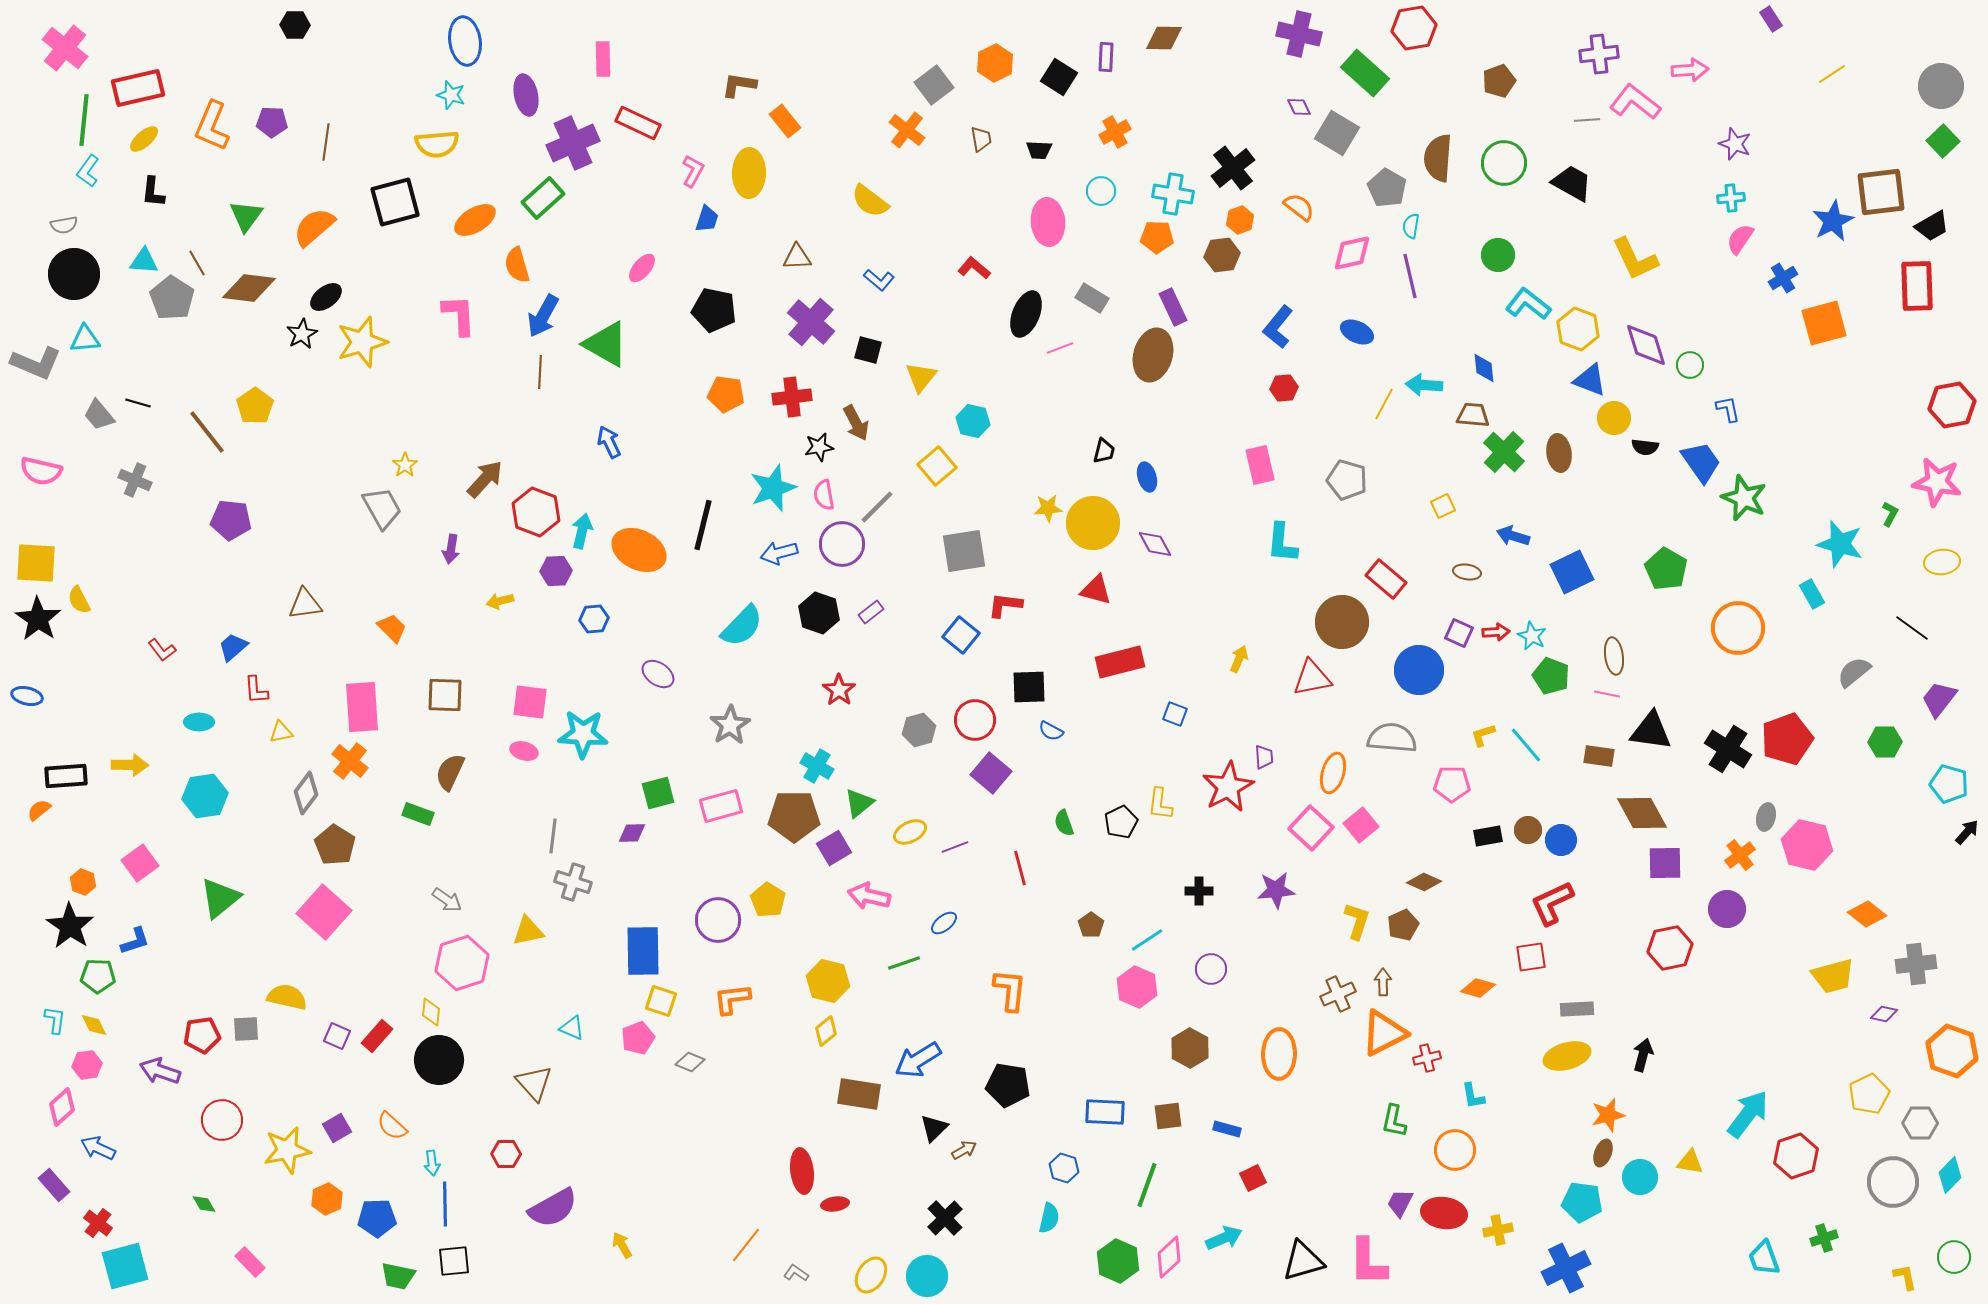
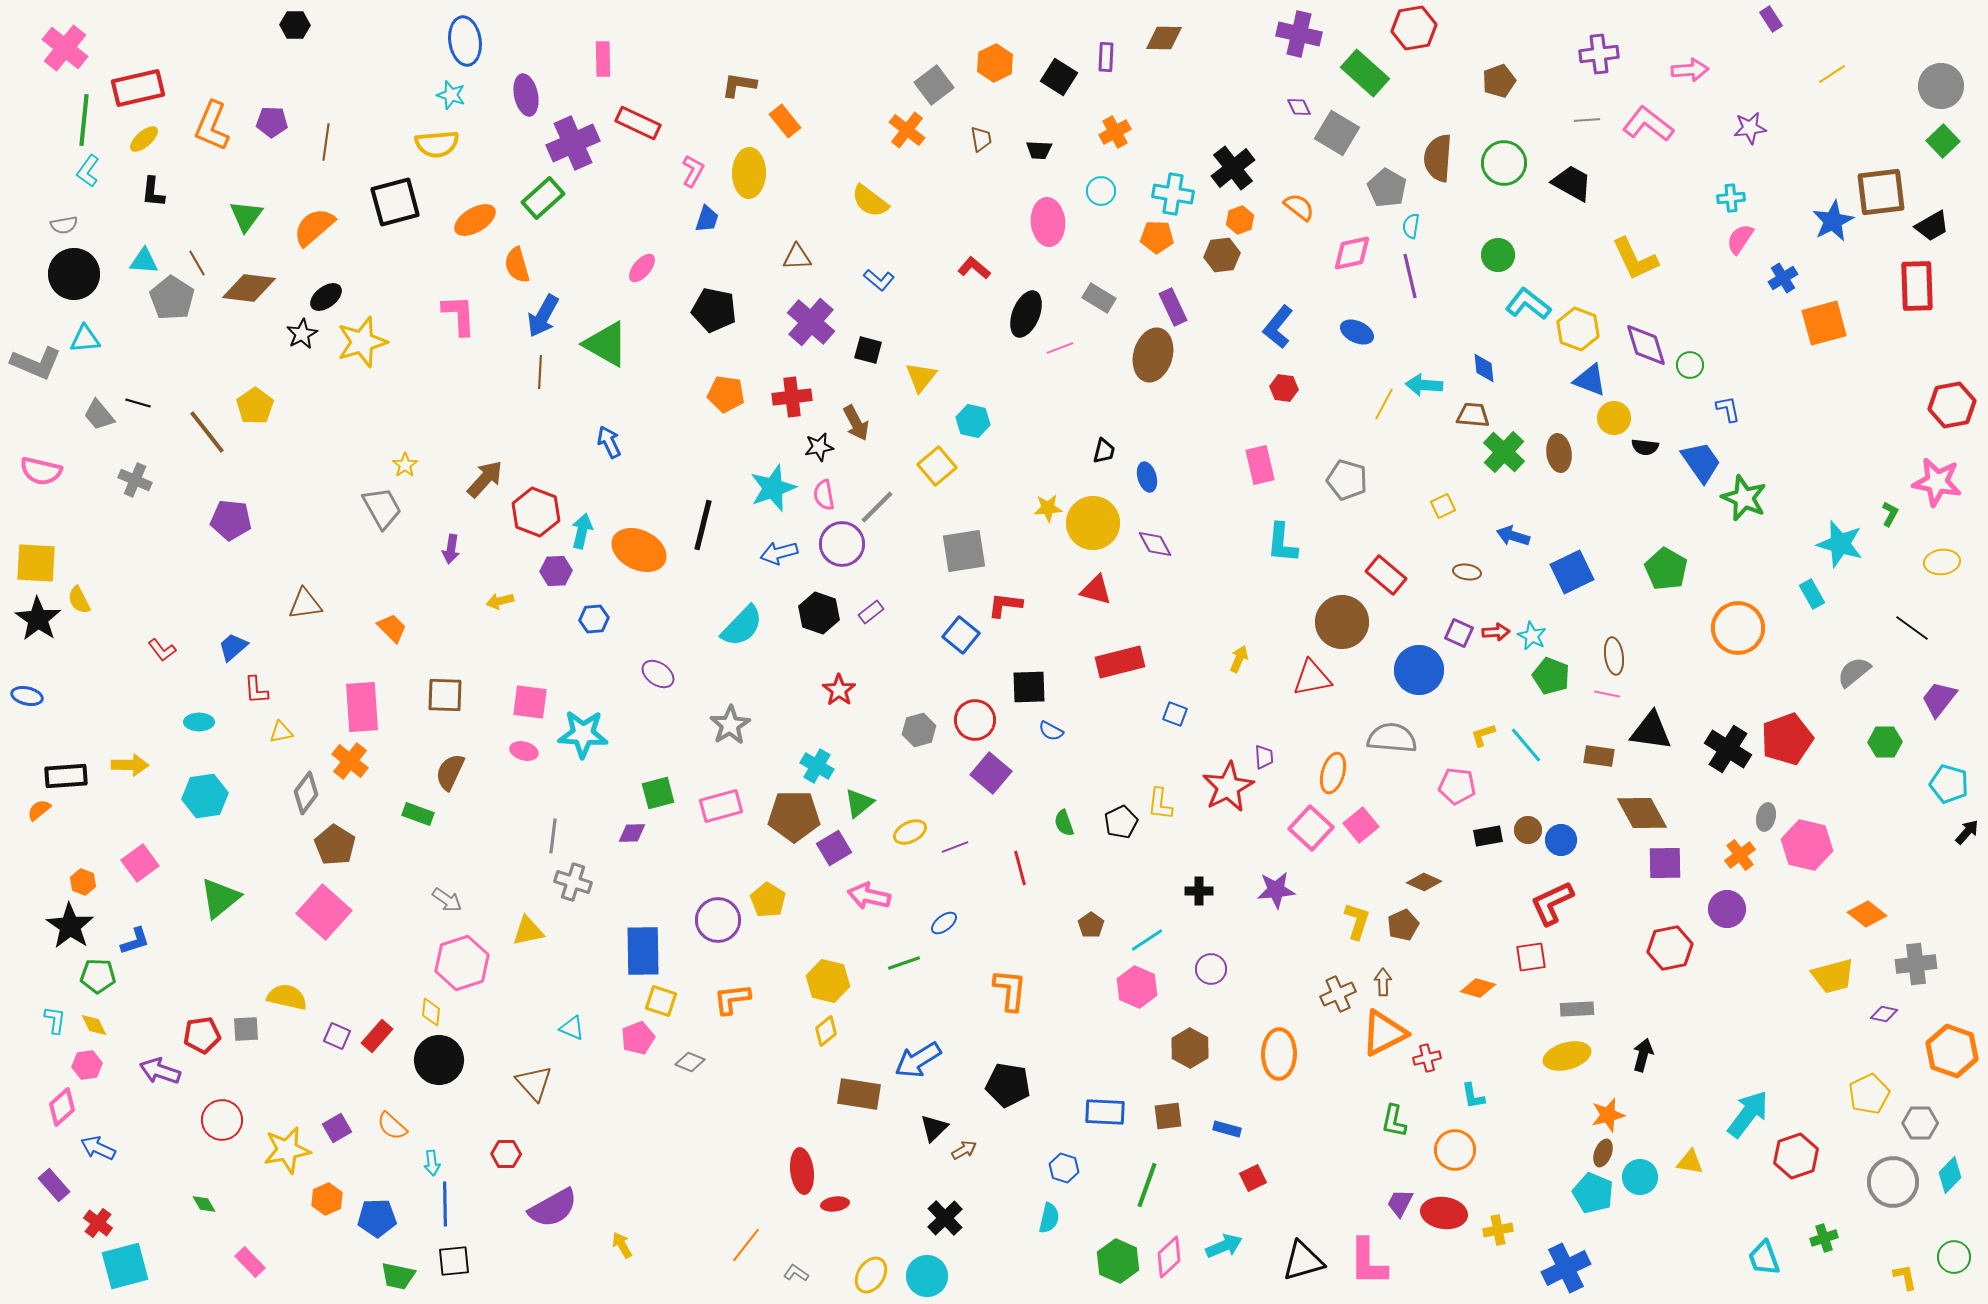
pink L-shape at (1635, 102): moved 13 px right, 22 px down
purple star at (1735, 144): moved 15 px right, 16 px up; rotated 28 degrees counterclockwise
gray rectangle at (1092, 298): moved 7 px right
red hexagon at (1284, 388): rotated 12 degrees clockwise
red rectangle at (1386, 579): moved 4 px up
pink pentagon at (1452, 784): moved 5 px right, 2 px down; rotated 6 degrees clockwise
cyan pentagon at (1582, 1202): moved 11 px right, 9 px up; rotated 15 degrees clockwise
cyan arrow at (1224, 1238): moved 8 px down
